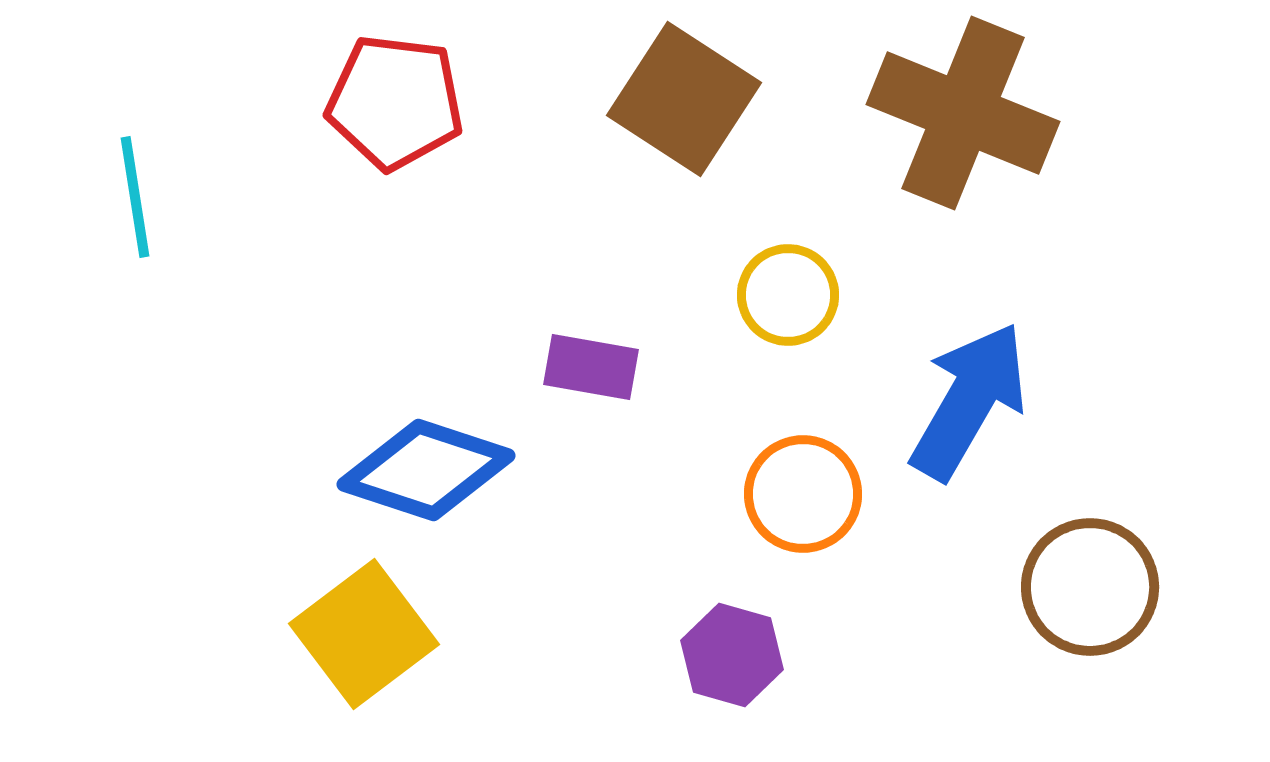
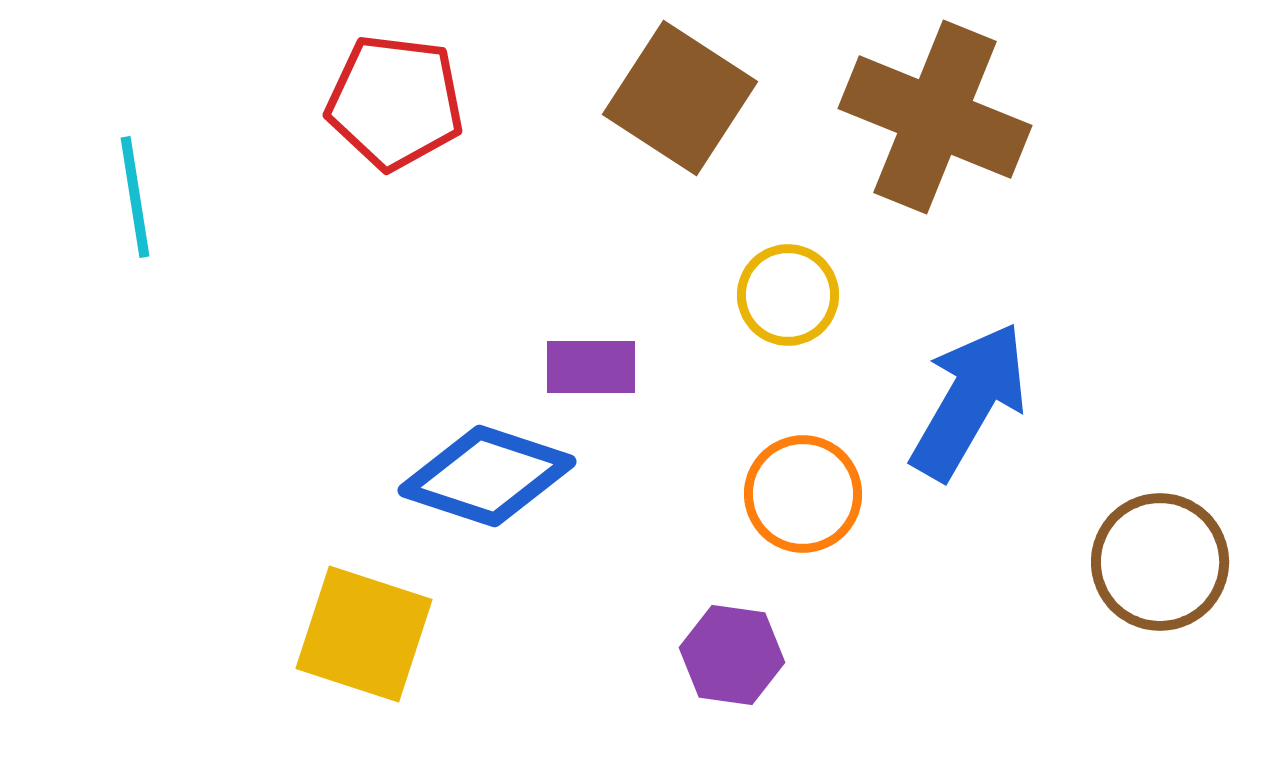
brown square: moved 4 px left, 1 px up
brown cross: moved 28 px left, 4 px down
purple rectangle: rotated 10 degrees counterclockwise
blue diamond: moved 61 px right, 6 px down
brown circle: moved 70 px right, 25 px up
yellow square: rotated 35 degrees counterclockwise
purple hexagon: rotated 8 degrees counterclockwise
